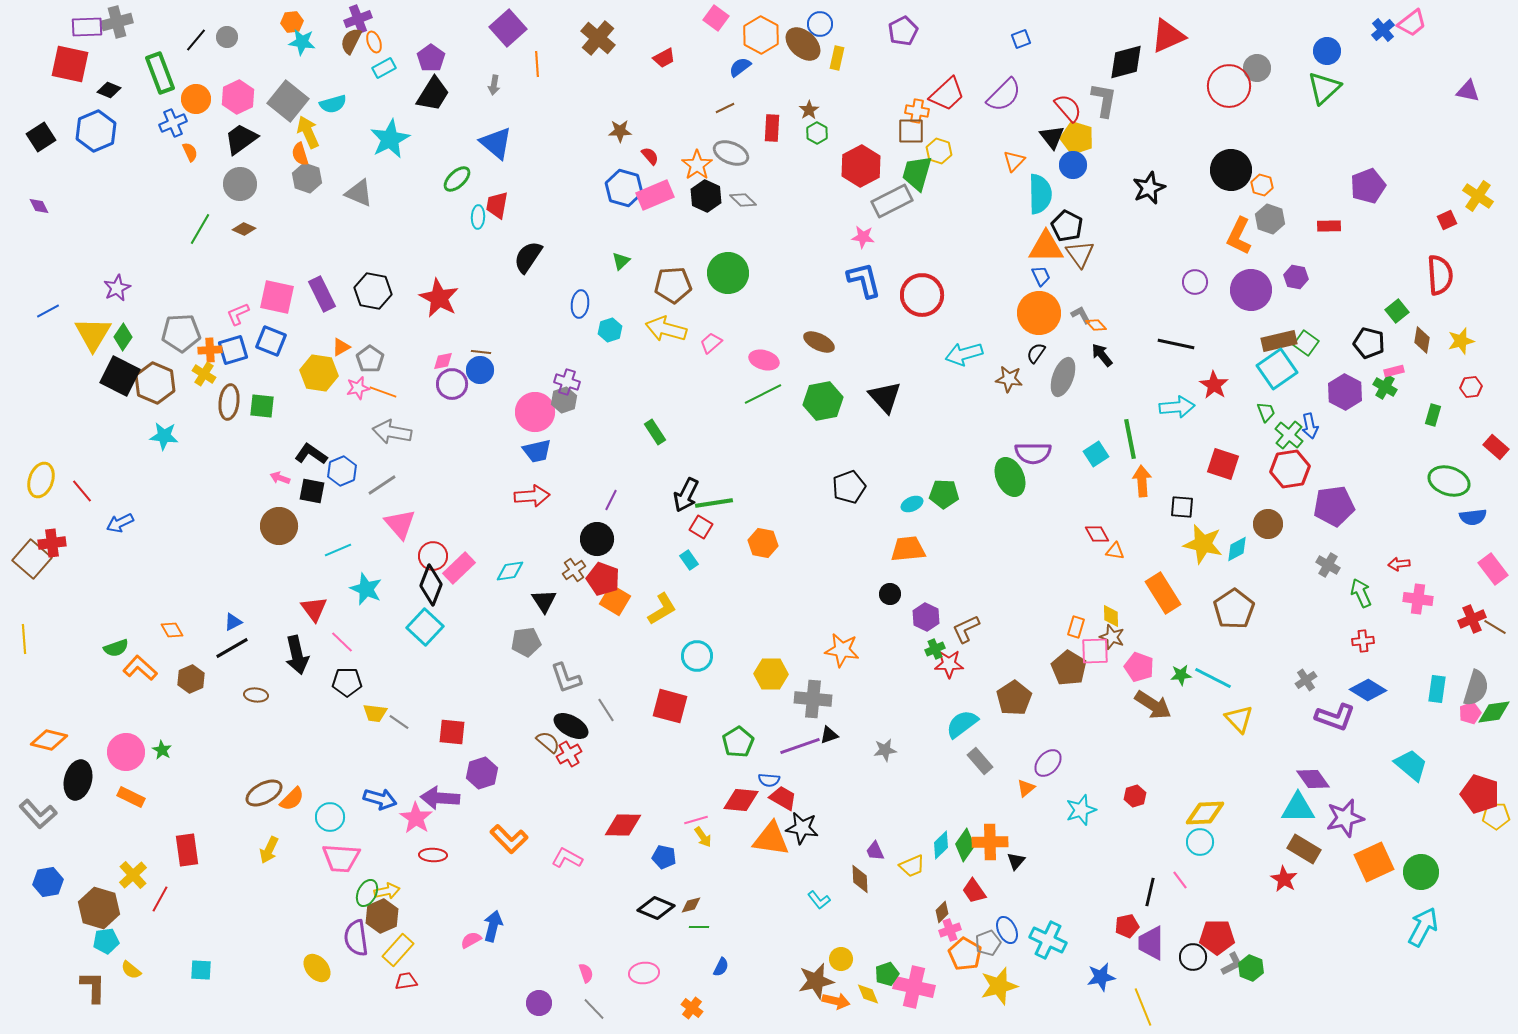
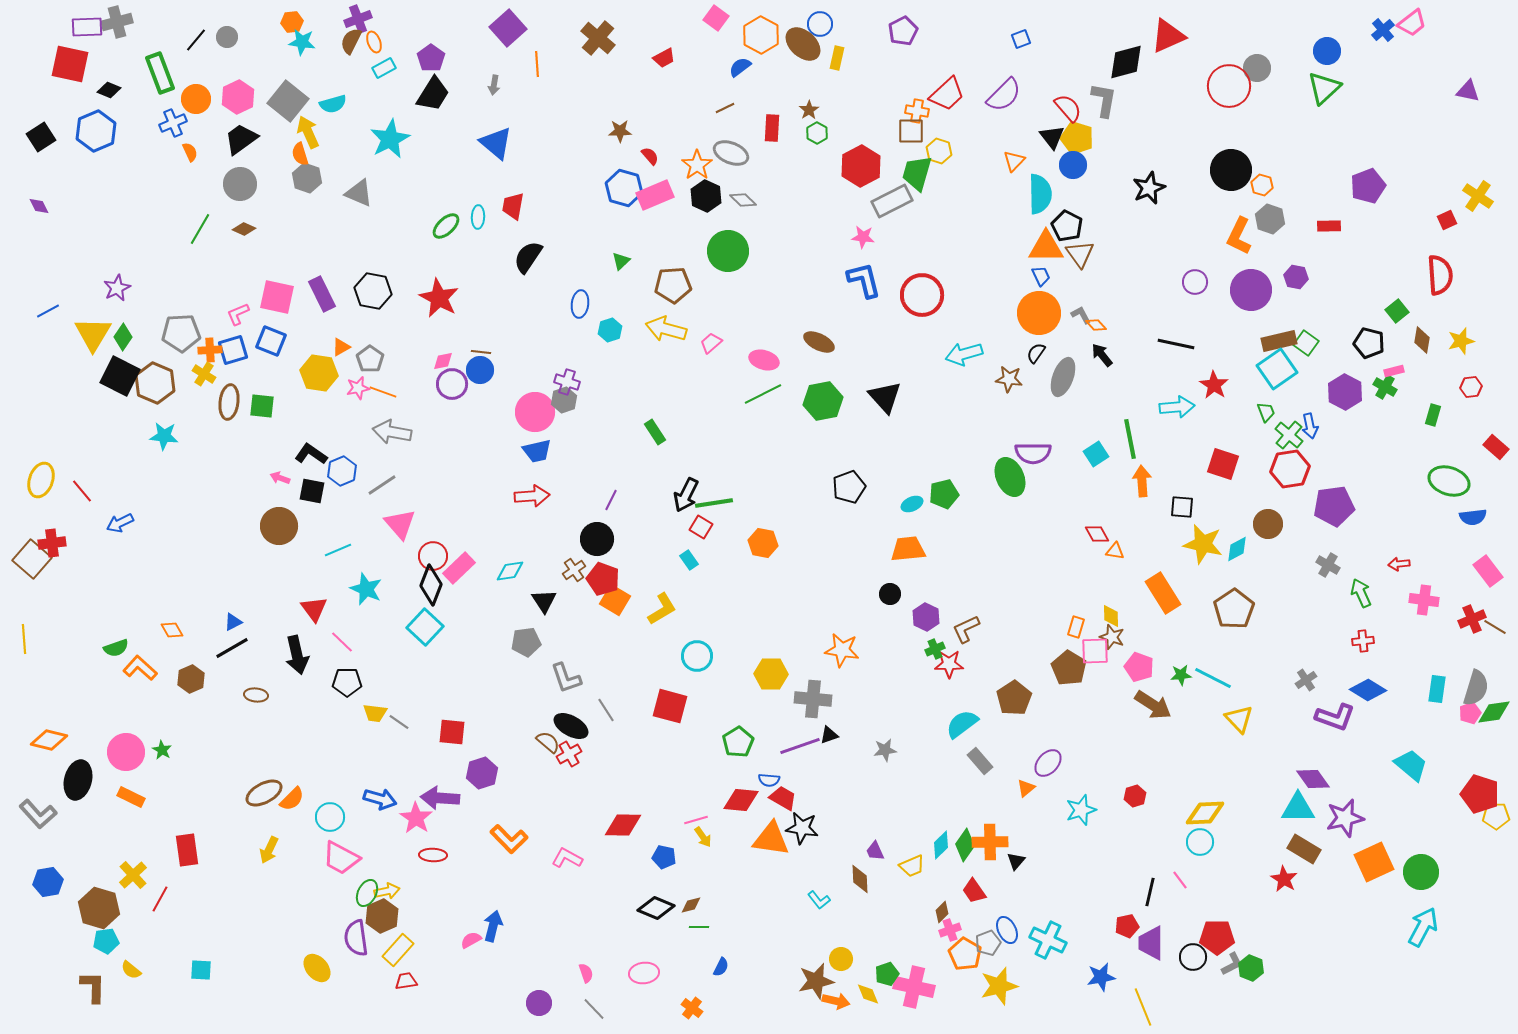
green ellipse at (457, 179): moved 11 px left, 47 px down
red trapezoid at (497, 205): moved 16 px right, 1 px down
green circle at (728, 273): moved 22 px up
green pentagon at (944, 494): rotated 16 degrees counterclockwise
pink rectangle at (1493, 569): moved 5 px left, 2 px down
pink cross at (1418, 599): moved 6 px right, 1 px down
pink trapezoid at (341, 858): rotated 24 degrees clockwise
